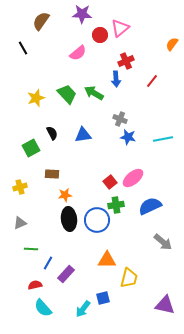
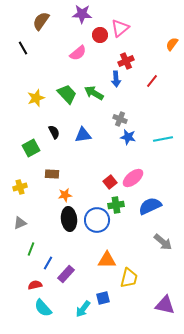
black semicircle: moved 2 px right, 1 px up
green line: rotated 72 degrees counterclockwise
